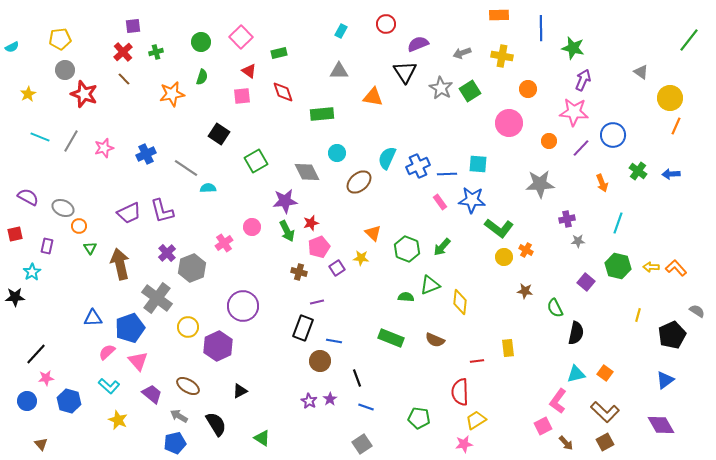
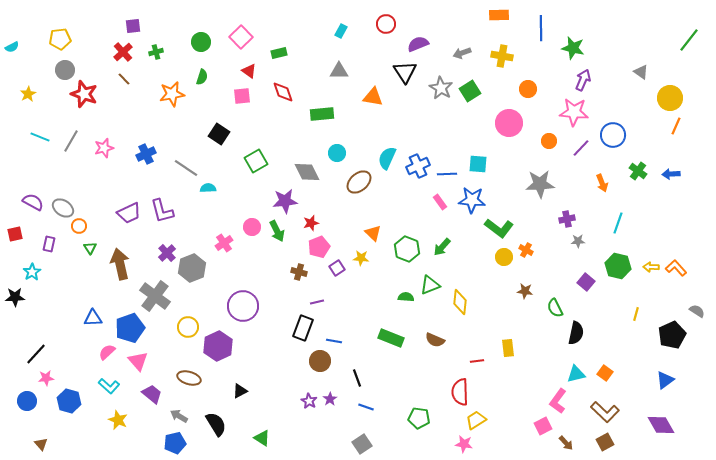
purple semicircle at (28, 197): moved 5 px right, 5 px down
gray ellipse at (63, 208): rotated 10 degrees clockwise
green arrow at (287, 231): moved 10 px left
purple rectangle at (47, 246): moved 2 px right, 2 px up
gray cross at (157, 298): moved 2 px left, 2 px up
yellow line at (638, 315): moved 2 px left, 1 px up
brown ellipse at (188, 386): moved 1 px right, 8 px up; rotated 15 degrees counterclockwise
pink star at (464, 444): rotated 18 degrees clockwise
